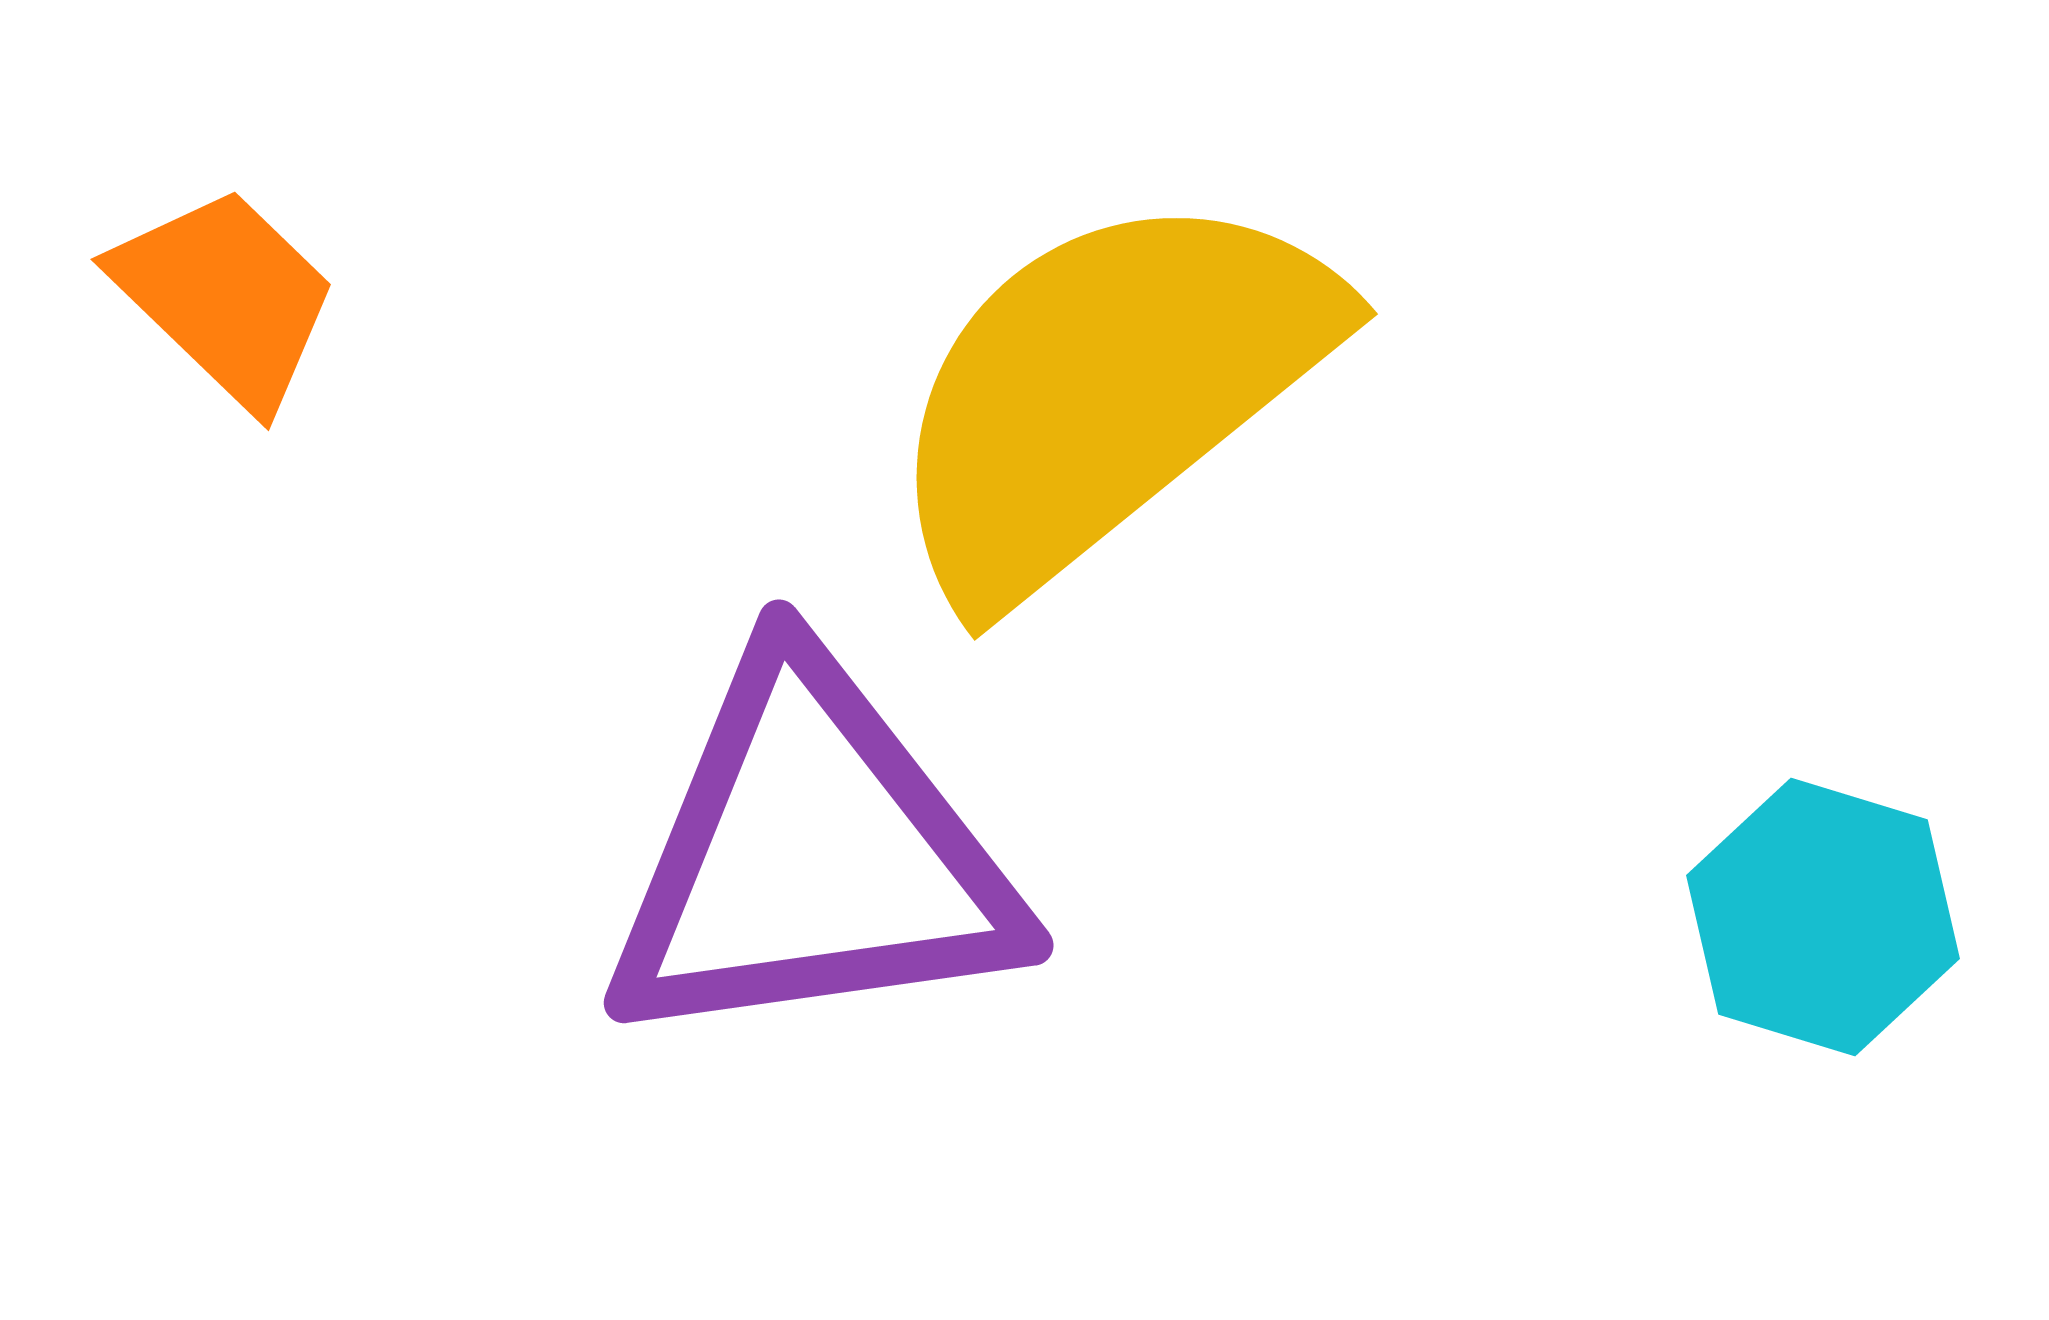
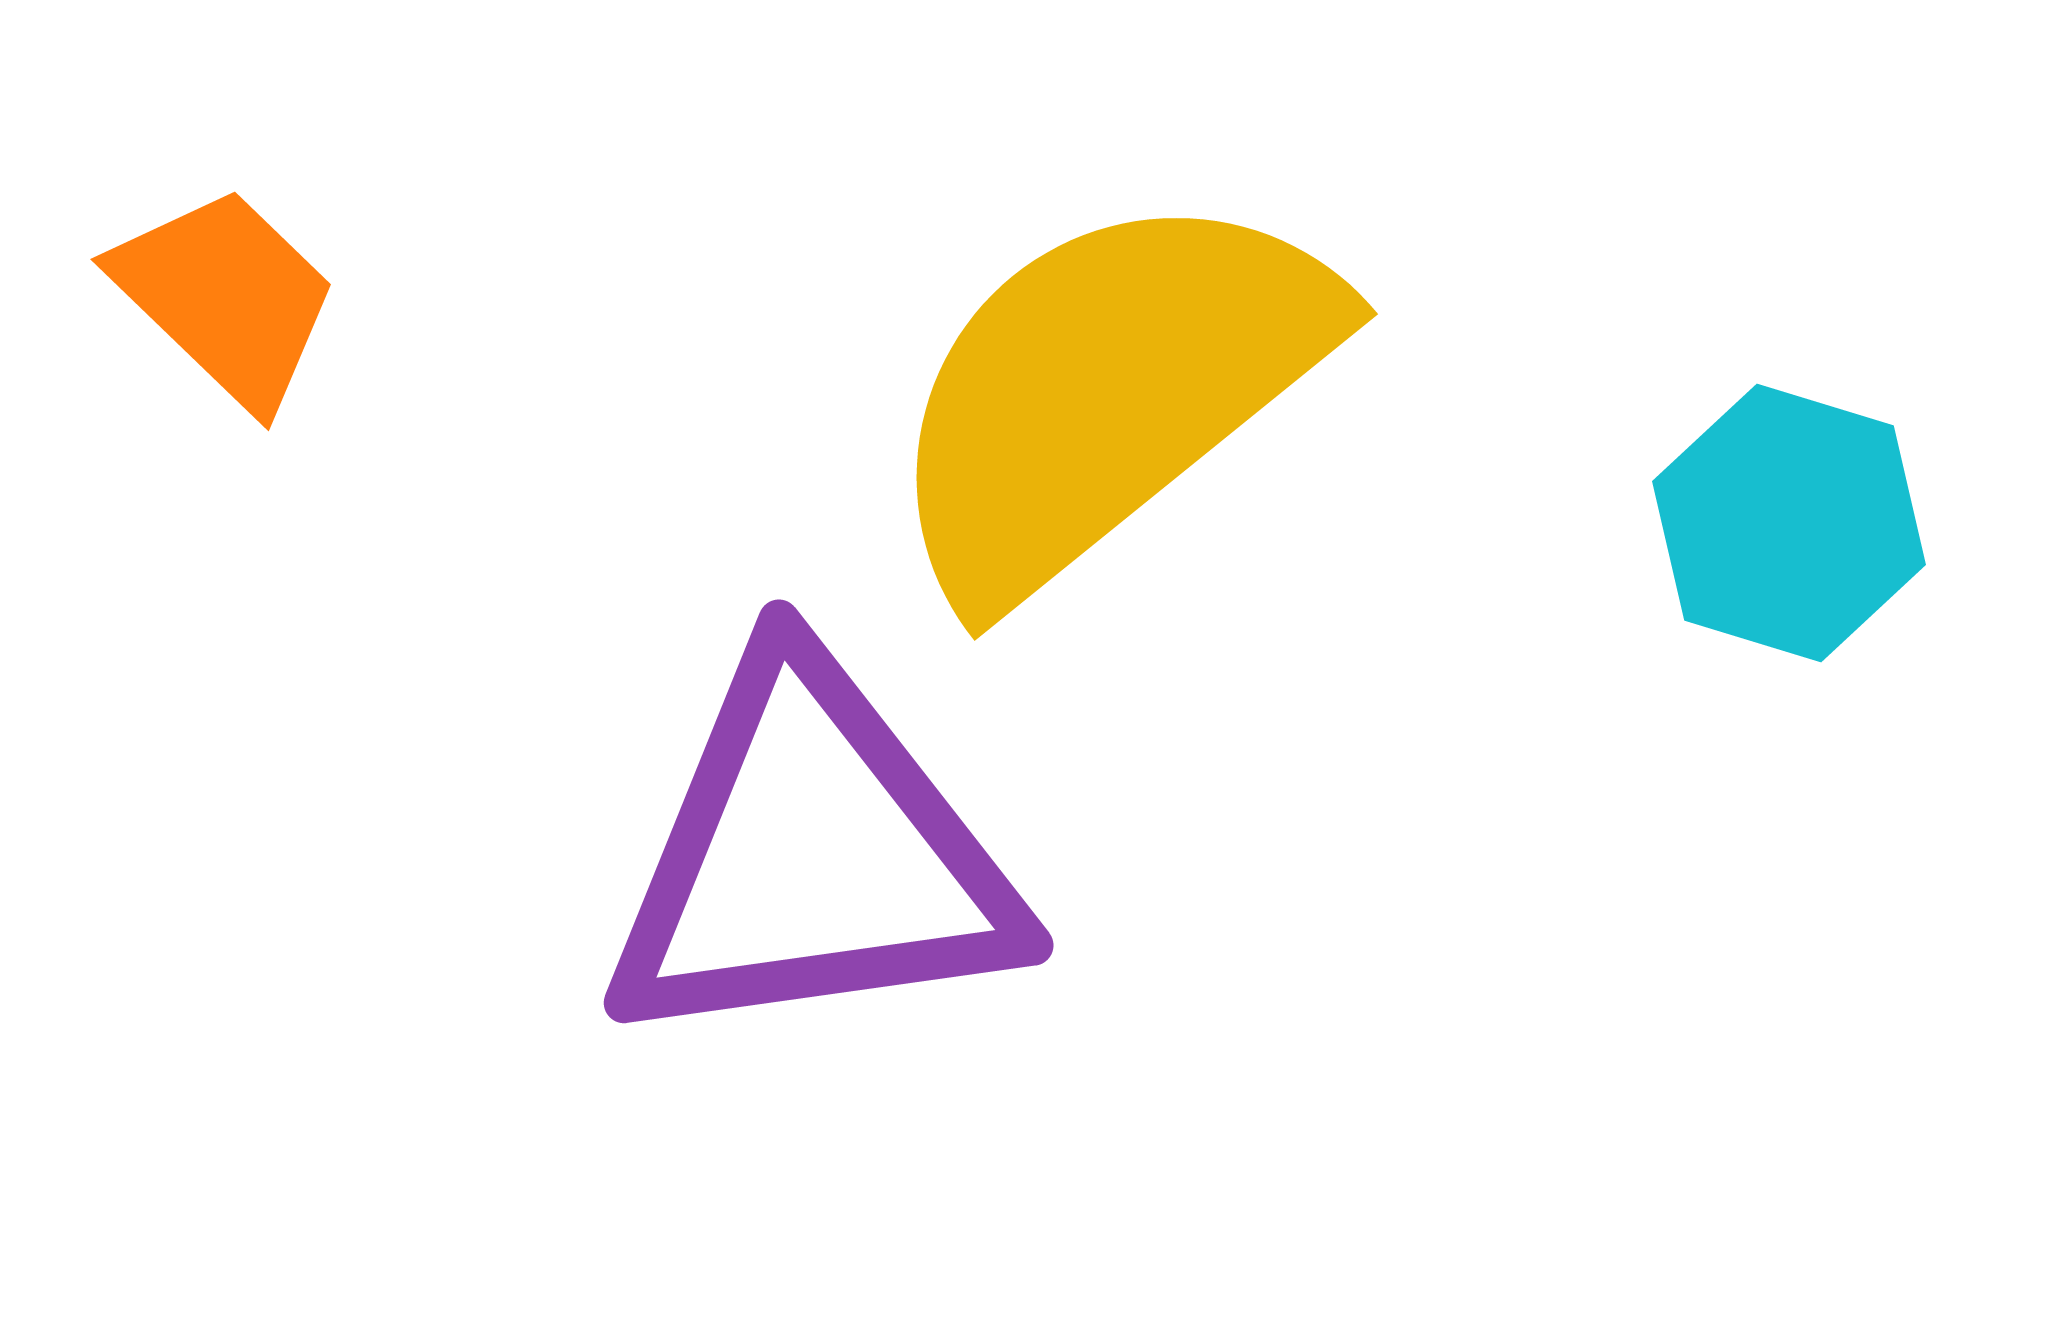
cyan hexagon: moved 34 px left, 394 px up
